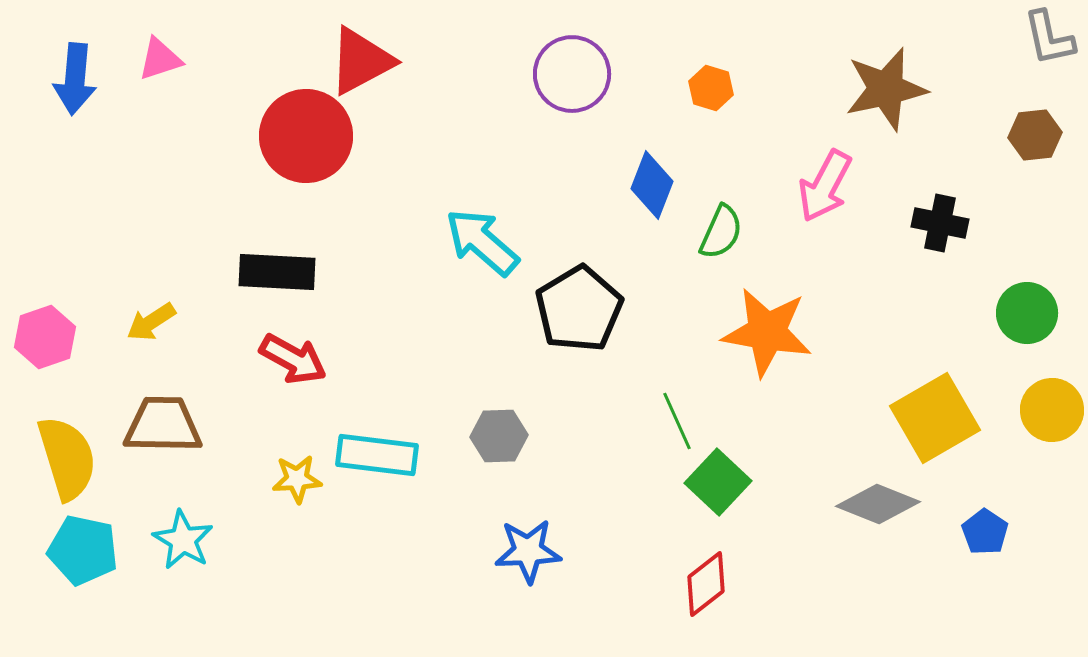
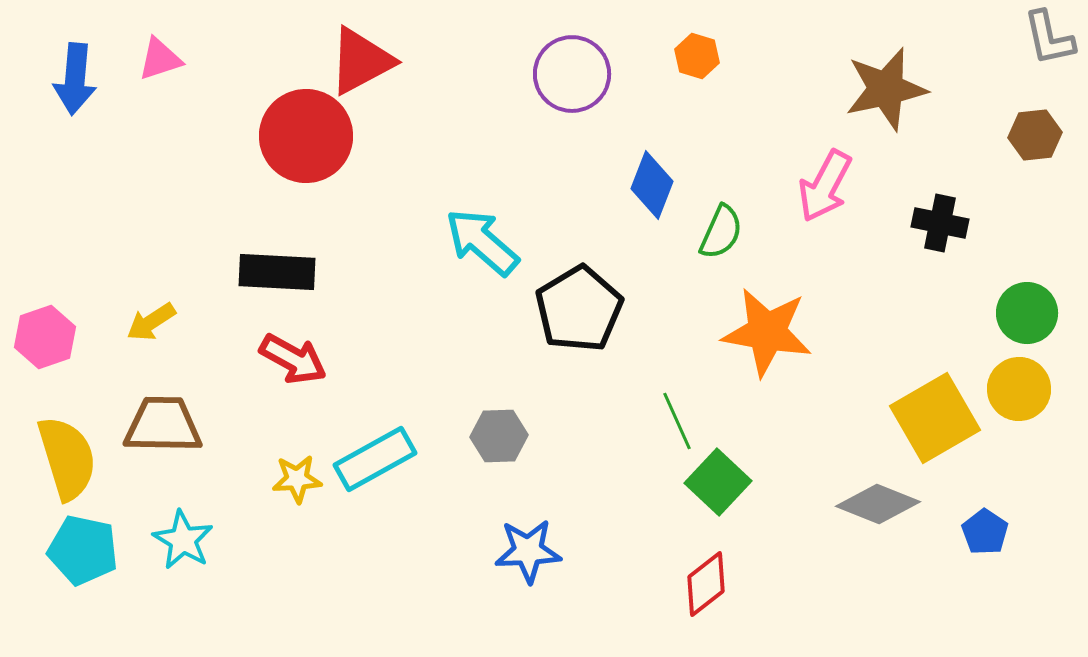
orange hexagon: moved 14 px left, 32 px up
yellow circle: moved 33 px left, 21 px up
cyan rectangle: moved 2 px left, 4 px down; rotated 36 degrees counterclockwise
